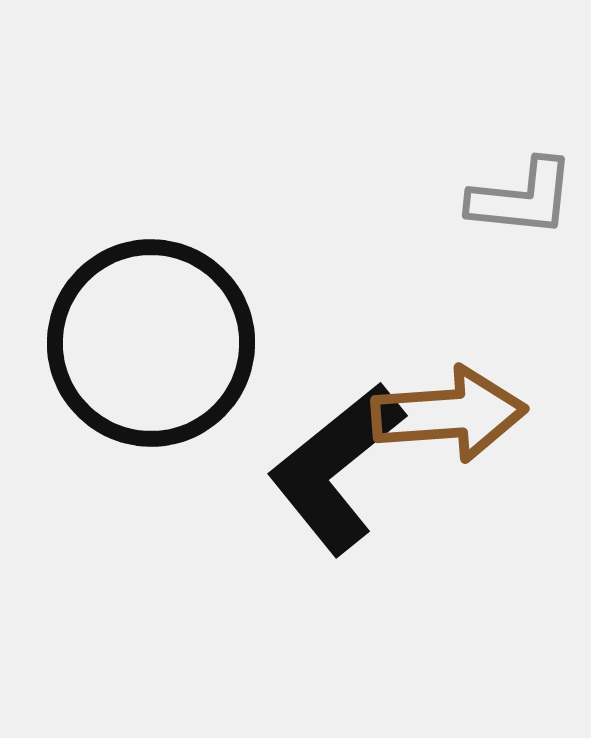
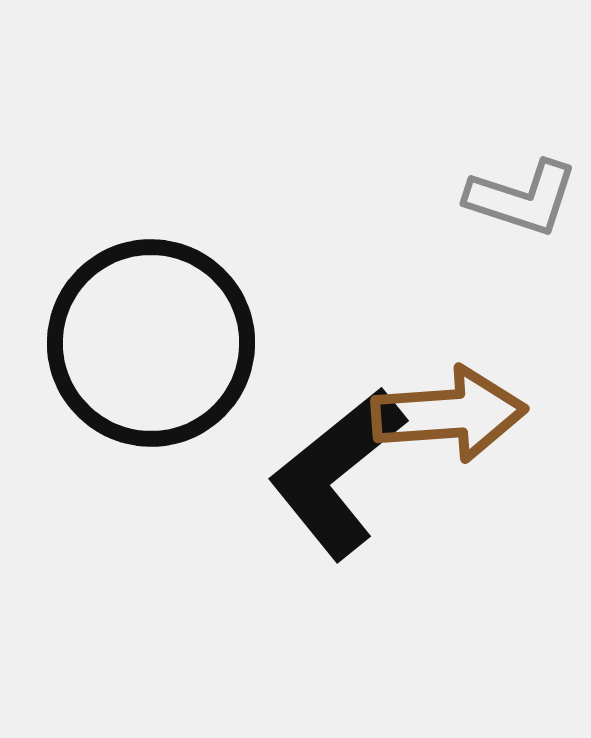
gray L-shape: rotated 12 degrees clockwise
black L-shape: moved 1 px right, 5 px down
